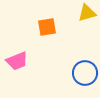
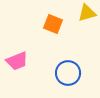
orange square: moved 6 px right, 3 px up; rotated 30 degrees clockwise
blue circle: moved 17 px left
